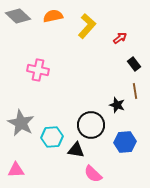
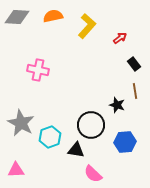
gray diamond: moved 1 px left, 1 px down; rotated 40 degrees counterclockwise
cyan hexagon: moved 2 px left; rotated 15 degrees counterclockwise
